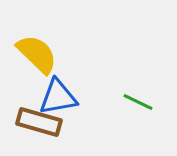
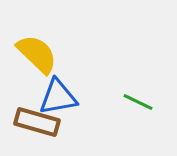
brown rectangle: moved 2 px left
